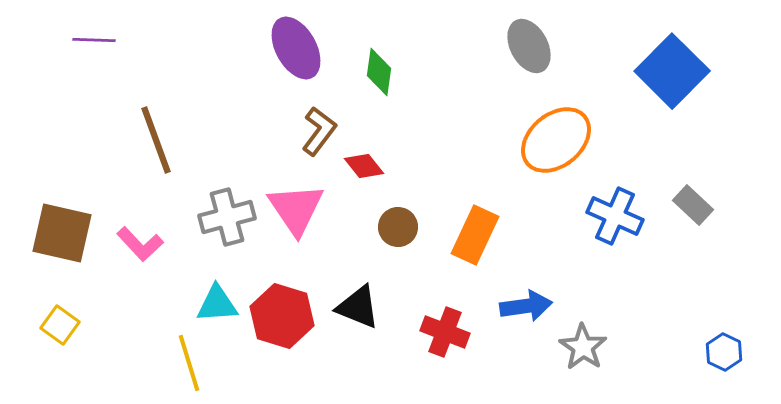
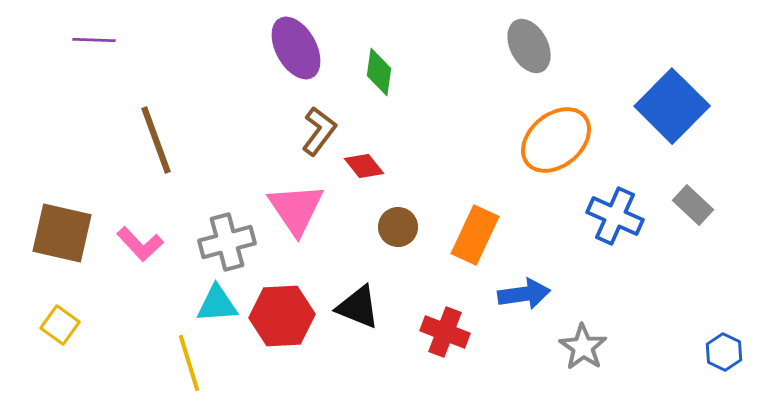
blue square: moved 35 px down
gray cross: moved 25 px down
blue arrow: moved 2 px left, 12 px up
red hexagon: rotated 20 degrees counterclockwise
